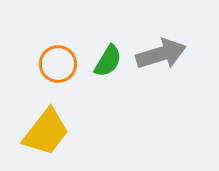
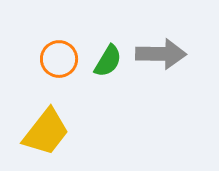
gray arrow: rotated 18 degrees clockwise
orange circle: moved 1 px right, 5 px up
